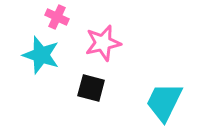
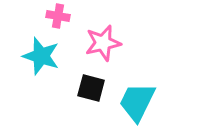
pink cross: moved 1 px right, 1 px up; rotated 15 degrees counterclockwise
cyan star: moved 1 px down
cyan trapezoid: moved 27 px left
